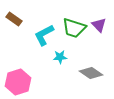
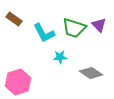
cyan L-shape: moved 2 px up; rotated 90 degrees counterclockwise
